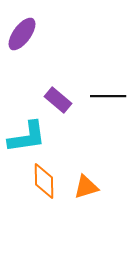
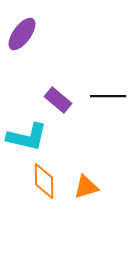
cyan L-shape: rotated 21 degrees clockwise
